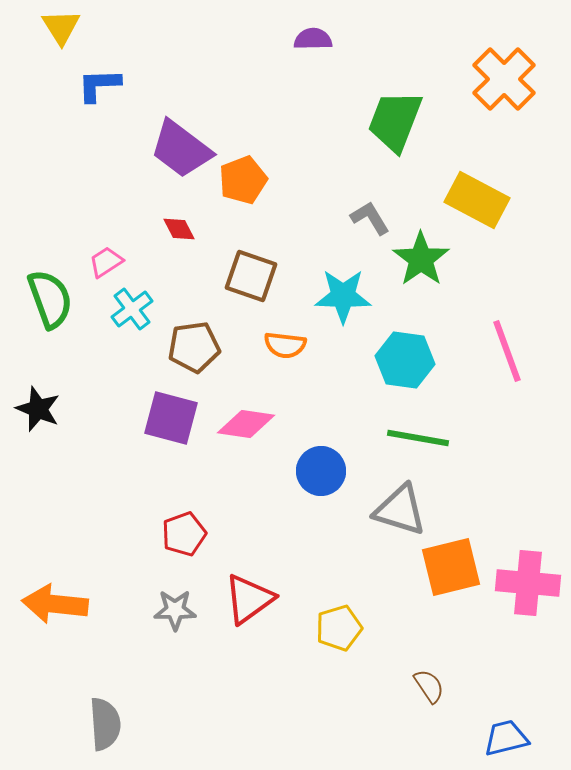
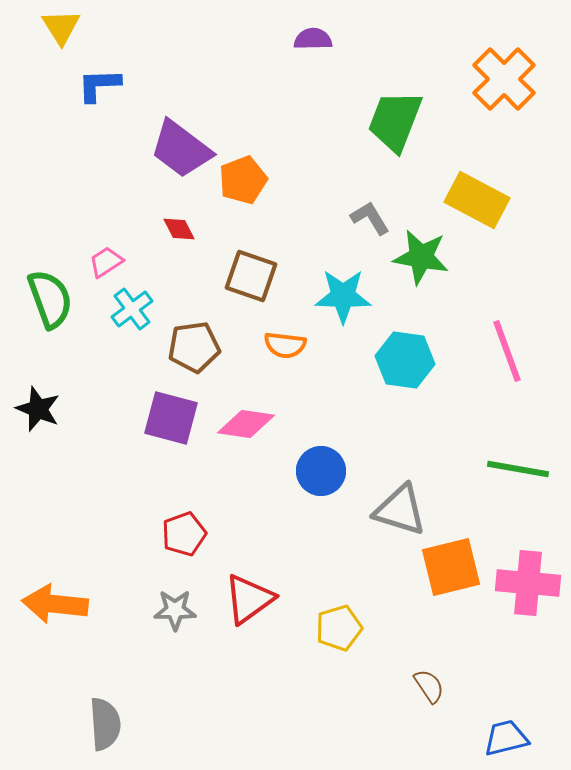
green star: moved 2 px up; rotated 26 degrees counterclockwise
green line: moved 100 px right, 31 px down
